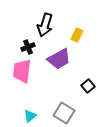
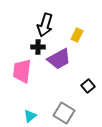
black cross: moved 10 px right; rotated 24 degrees clockwise
